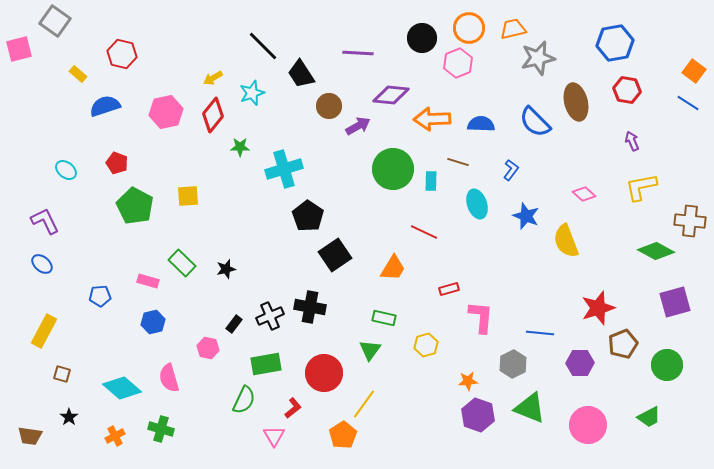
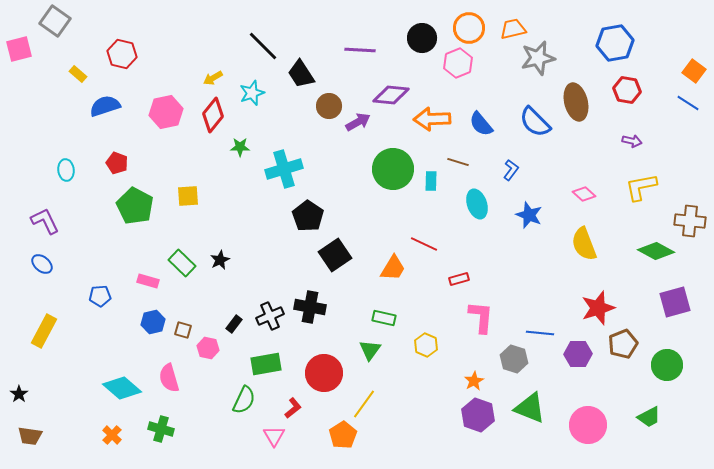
purple line at (358, 53): moved 2 px right, 3 px up
blue semicircle at (481, 124): rotated 132 degrees counterclockwise
purple arrow at (358, 126): moved 4 px up
purple arrow at (632, 141): rotated 126 degrees clockwise
cyan ellipse at (66, 170): rotated 45 degrees clockwise
blue star at (526, 216): moved 3 px right, 1 px up
red line at (424, 232): moved 12 px down
yellow semicircle at (566, 241): moved 18 px right, 3 px down
black star at (226, 269): moved 6 px left, 9 px up; rotated 12 degrees counterclockwise
red rectangle at (449, 289): moved 10 px right, 10 px up
yellow hexagon at (426, 345): rotated 20 degrees counterclockwise
purple hexagon at (580, 363): moved 2 px left, 9 px up
gray hexagon at (513, 364): moved 1 px right, 5 px up; rotated 16 degrees counterclockwise
brown square at (62, 374): moved 121 px right, 44 px up
orange star at (468, 381): moved 6 px right; rotated 24 degrees counterclockwise
black star at (69, 417): moved 50 px left, 23 px up
orange cross at (115, 436): moved 3 px left, 1 px up; rotated 18 degrees counterclockwise
